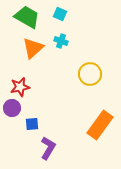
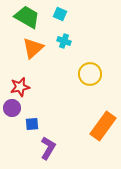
cyan cross: moved 3 px right
orange rectangle: moved 3 px right, 1 px down
